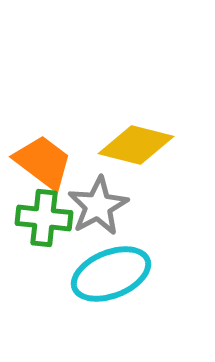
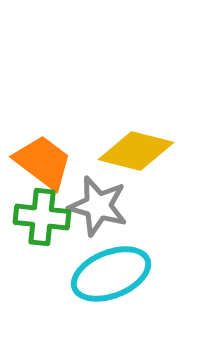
yellow diamond: moved 6 px down
gray star: rotated 28 degrees counterclockwise
green cross: moved 2 px left, 1 px up
